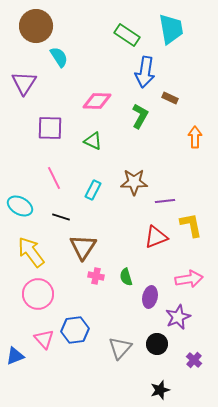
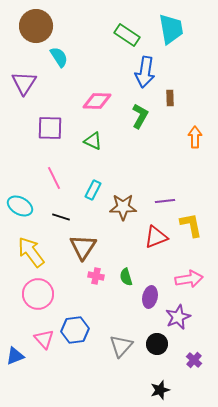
brown rectangle: rotated 63 degrees clockwise
brown star: moved 11 px left, 25 px down
gray triangle: moved 1 px right, 2 px up
